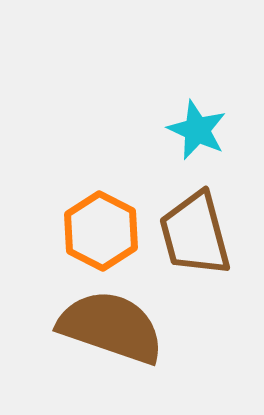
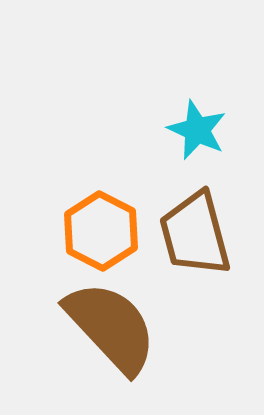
brown semicircle: rotated 28 degrees clockwise
